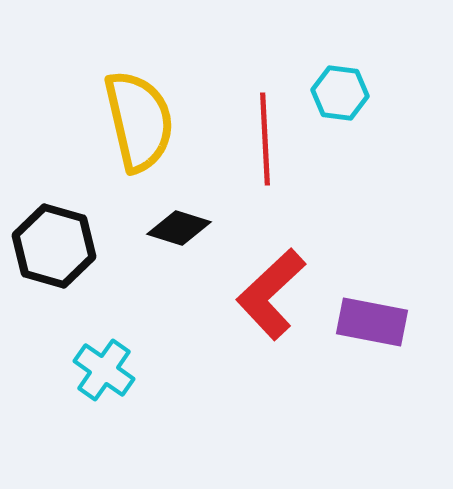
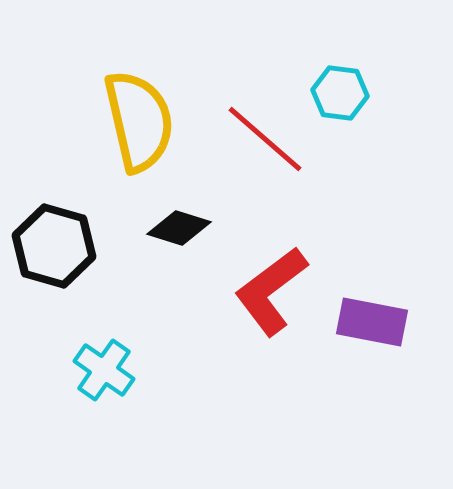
red line: rotated 46 degrees counterclockwise
red L-shape: moved 3 px up; rotated 6 degrees clockwise
